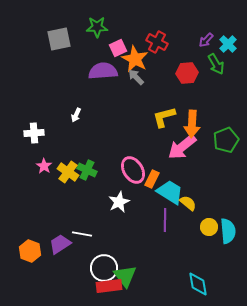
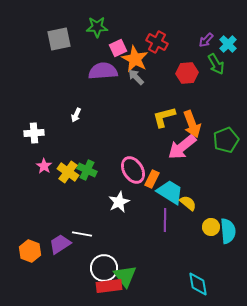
orange arrow: rotated 24 degrees counterclockwise
yellow circle: moved 2 px right
